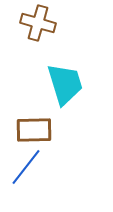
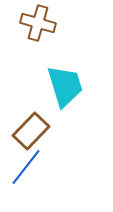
cyan trapezoid: moved 2 px down
brown rectangle: moved 3 px left, 1 px down; rotated 45 degrees counterclockwise
